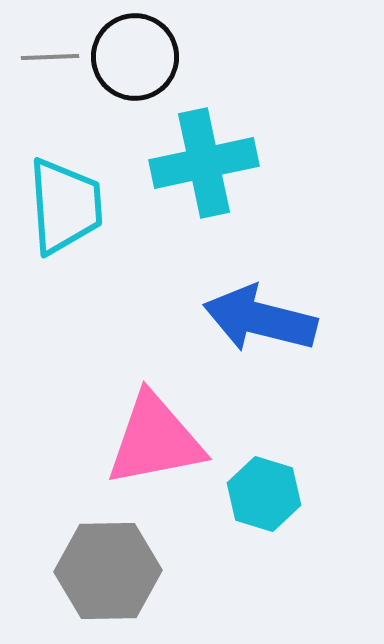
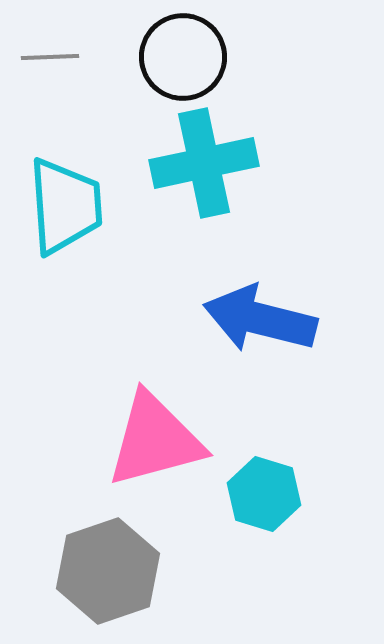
black circle: moved 48 px right
pink triangle: rotated 4 degrees counterclockwise
gray hexagon: rotated 18 degrees counterclockwise
